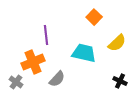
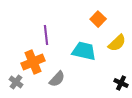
orange square: moved 4 px right, 2 px down
cyan trapezoid: moved 2 px up
black cross: moved 1 px right, 2 px down
